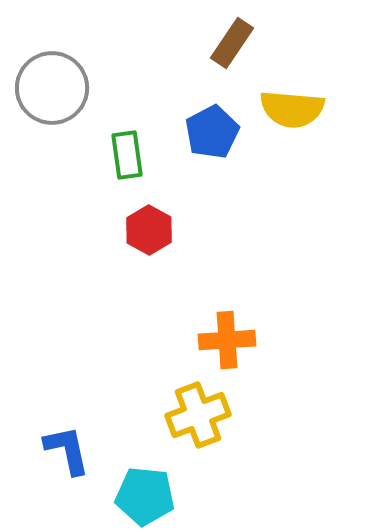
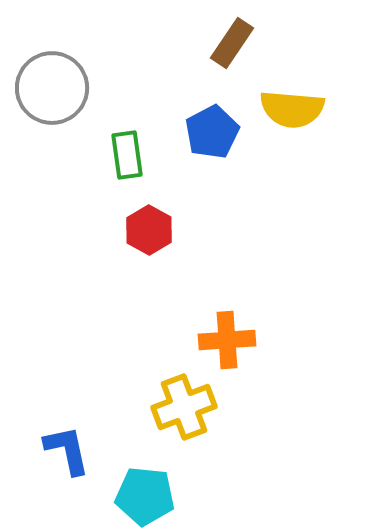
yellow cross: moved 14 px left, 8 px up
